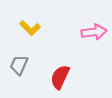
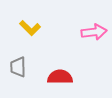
gray trapezoid: moved 1 px left, 2 px down; rotated 25 degrees counterclockwise
red semicircle: rotated 65 degrees clockwise
